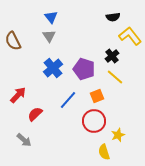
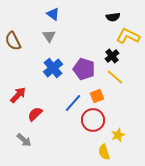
blue triangle: moved 2 px right, 3 px up; rotated 16 degrees counterclockwise
yellow L-shape: moved 2 px left; rotated 25 degrees counterclockwise
blue line: moved 5 px right, 3 px down
red circle: moved 1 px left, 1 px up
